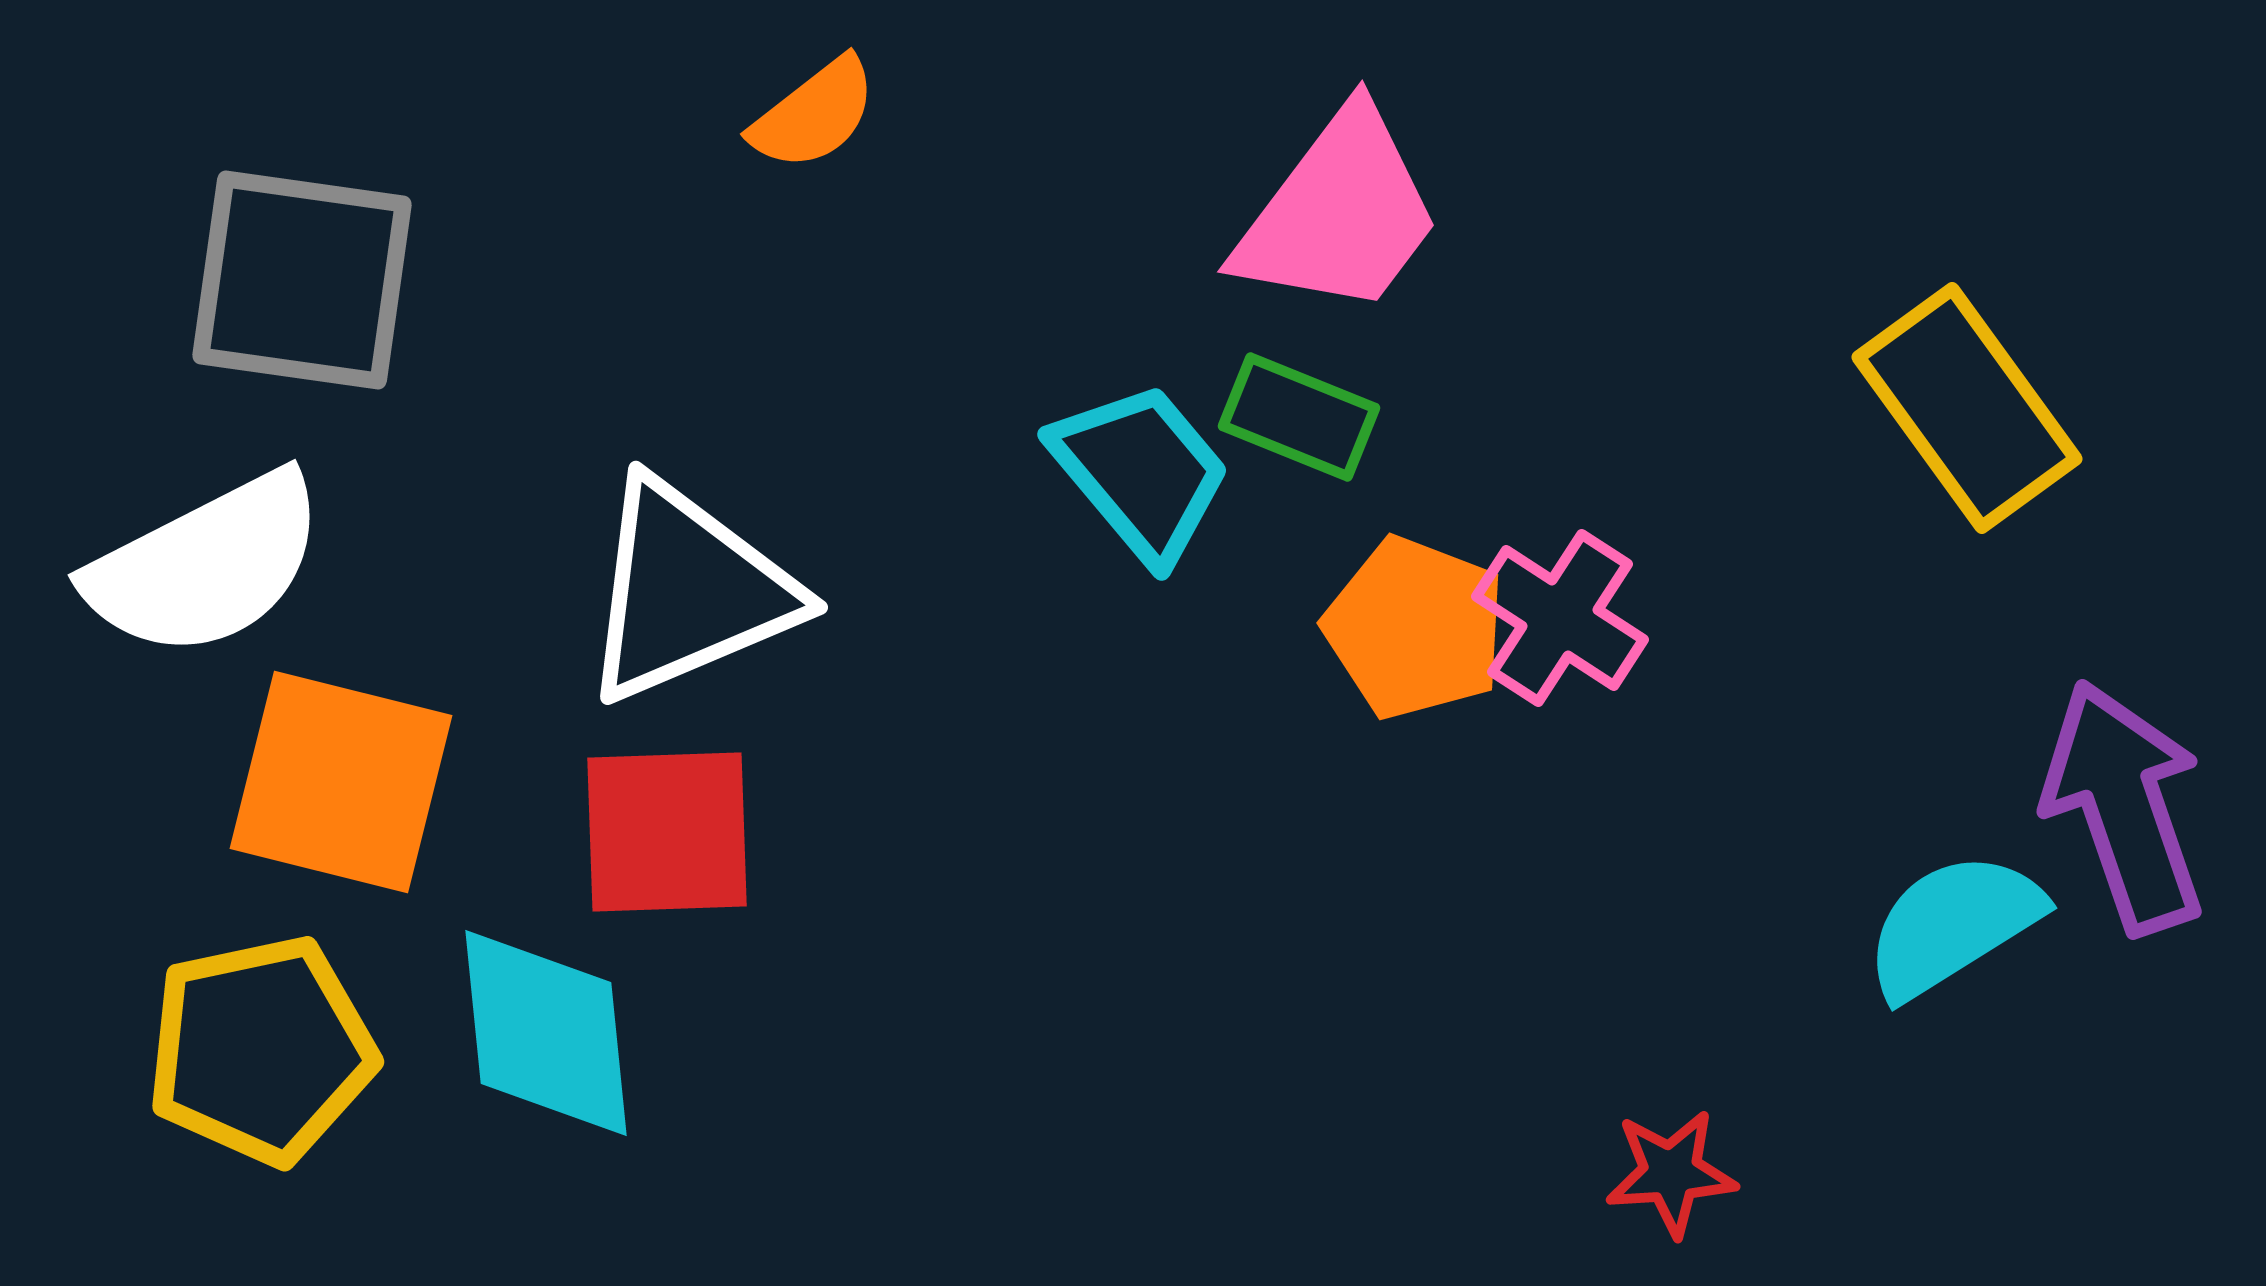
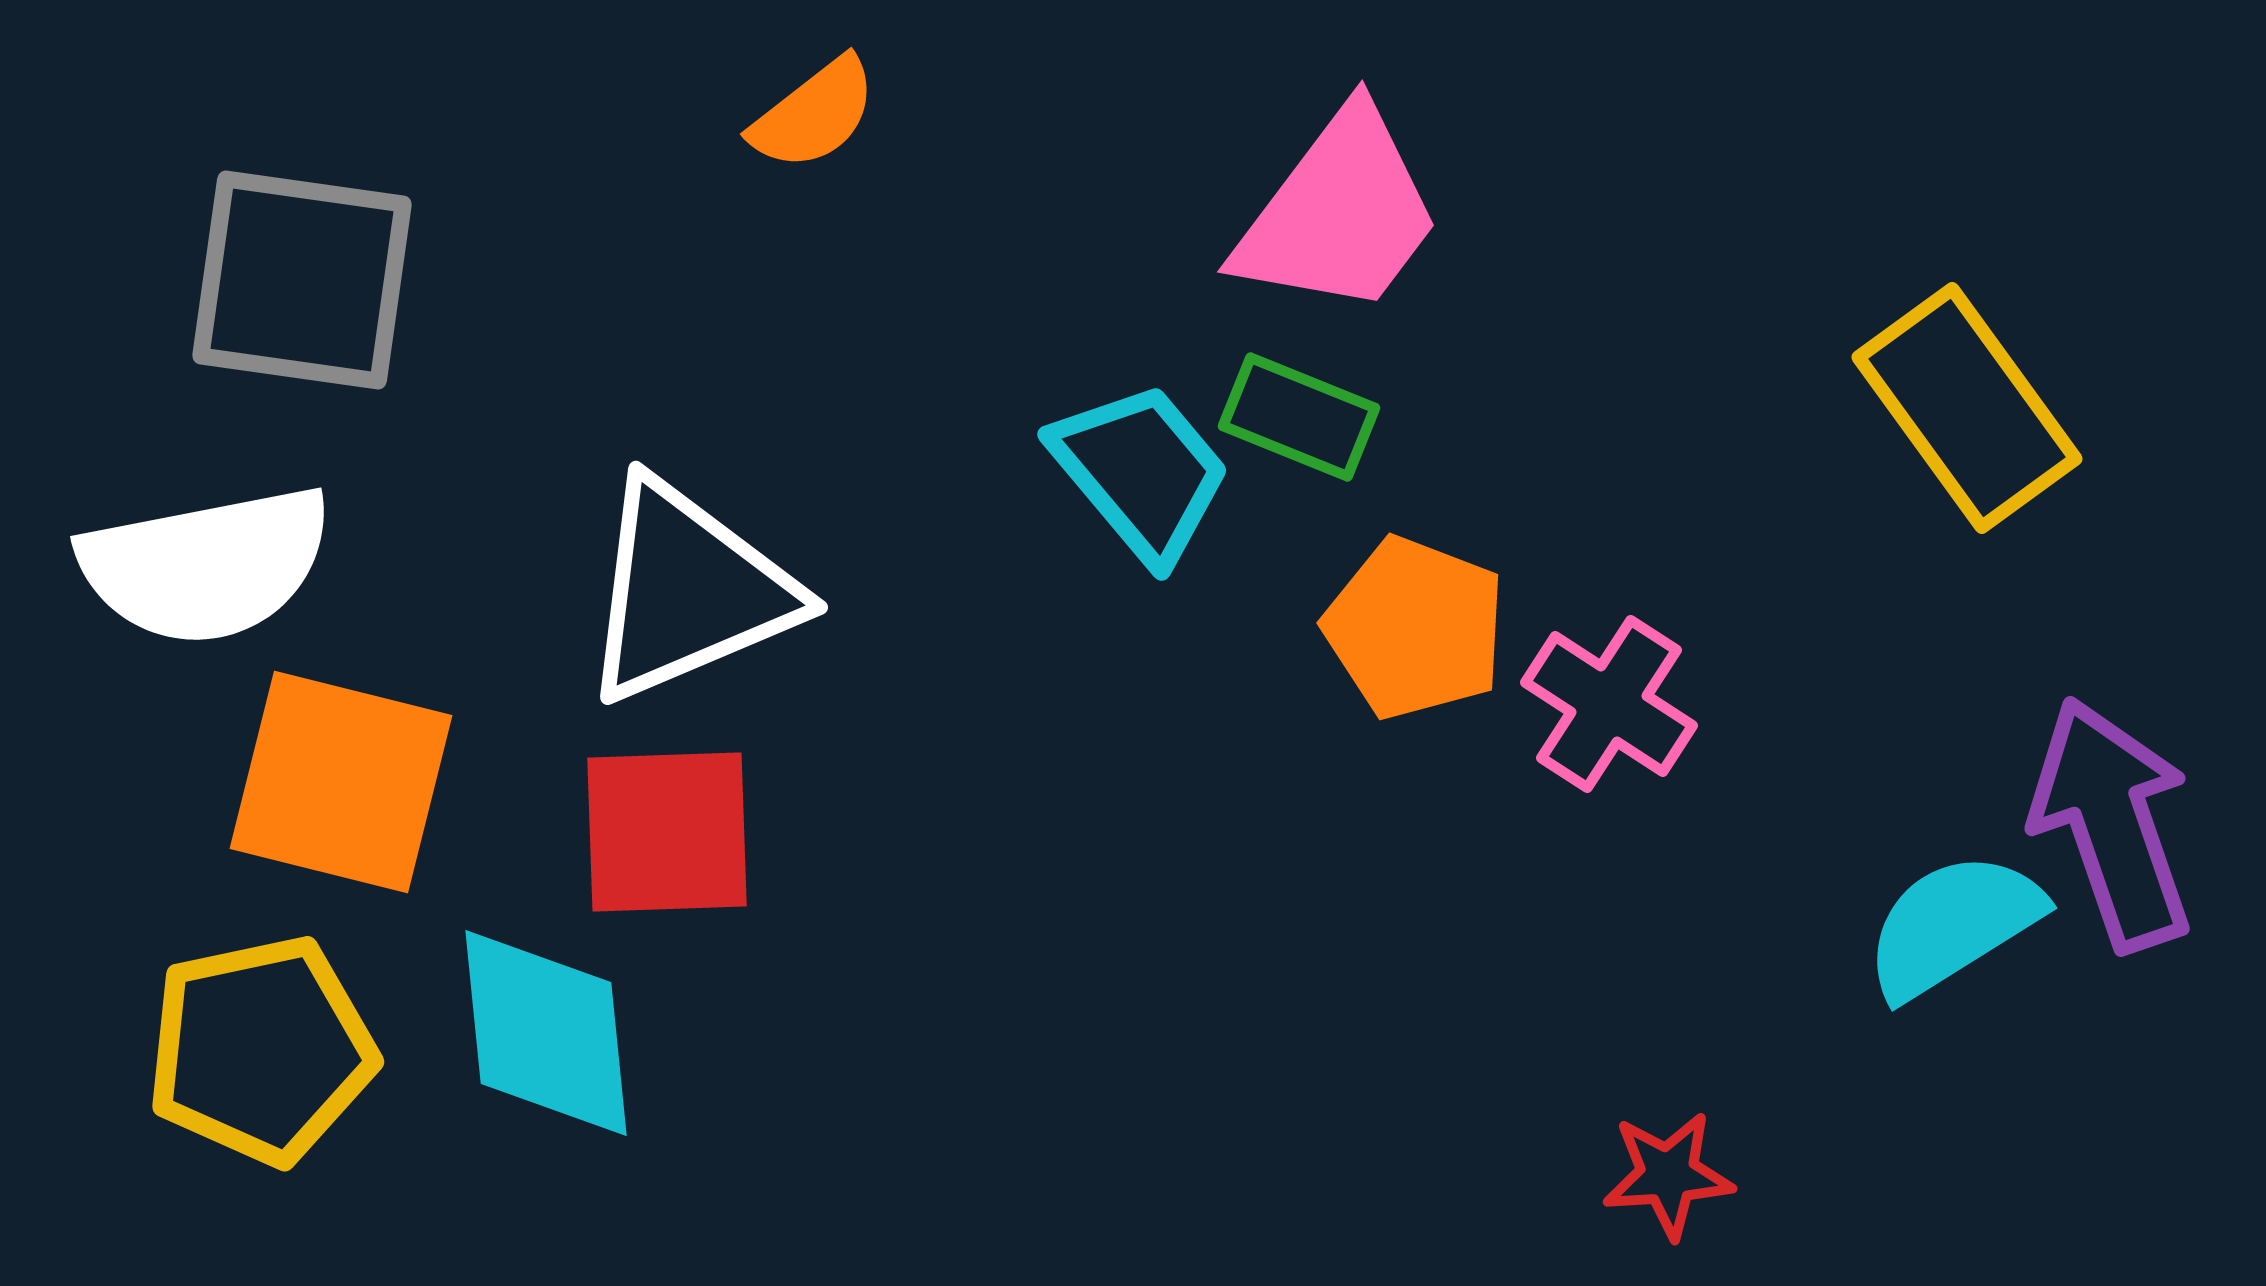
white semicircle: rotated 16 degrees clockwise
pink cross: moved 49 px right, 86 px down
purple arrow: moved 12 px left, 17 px down
red star: moved 3 px left, 2 px down
